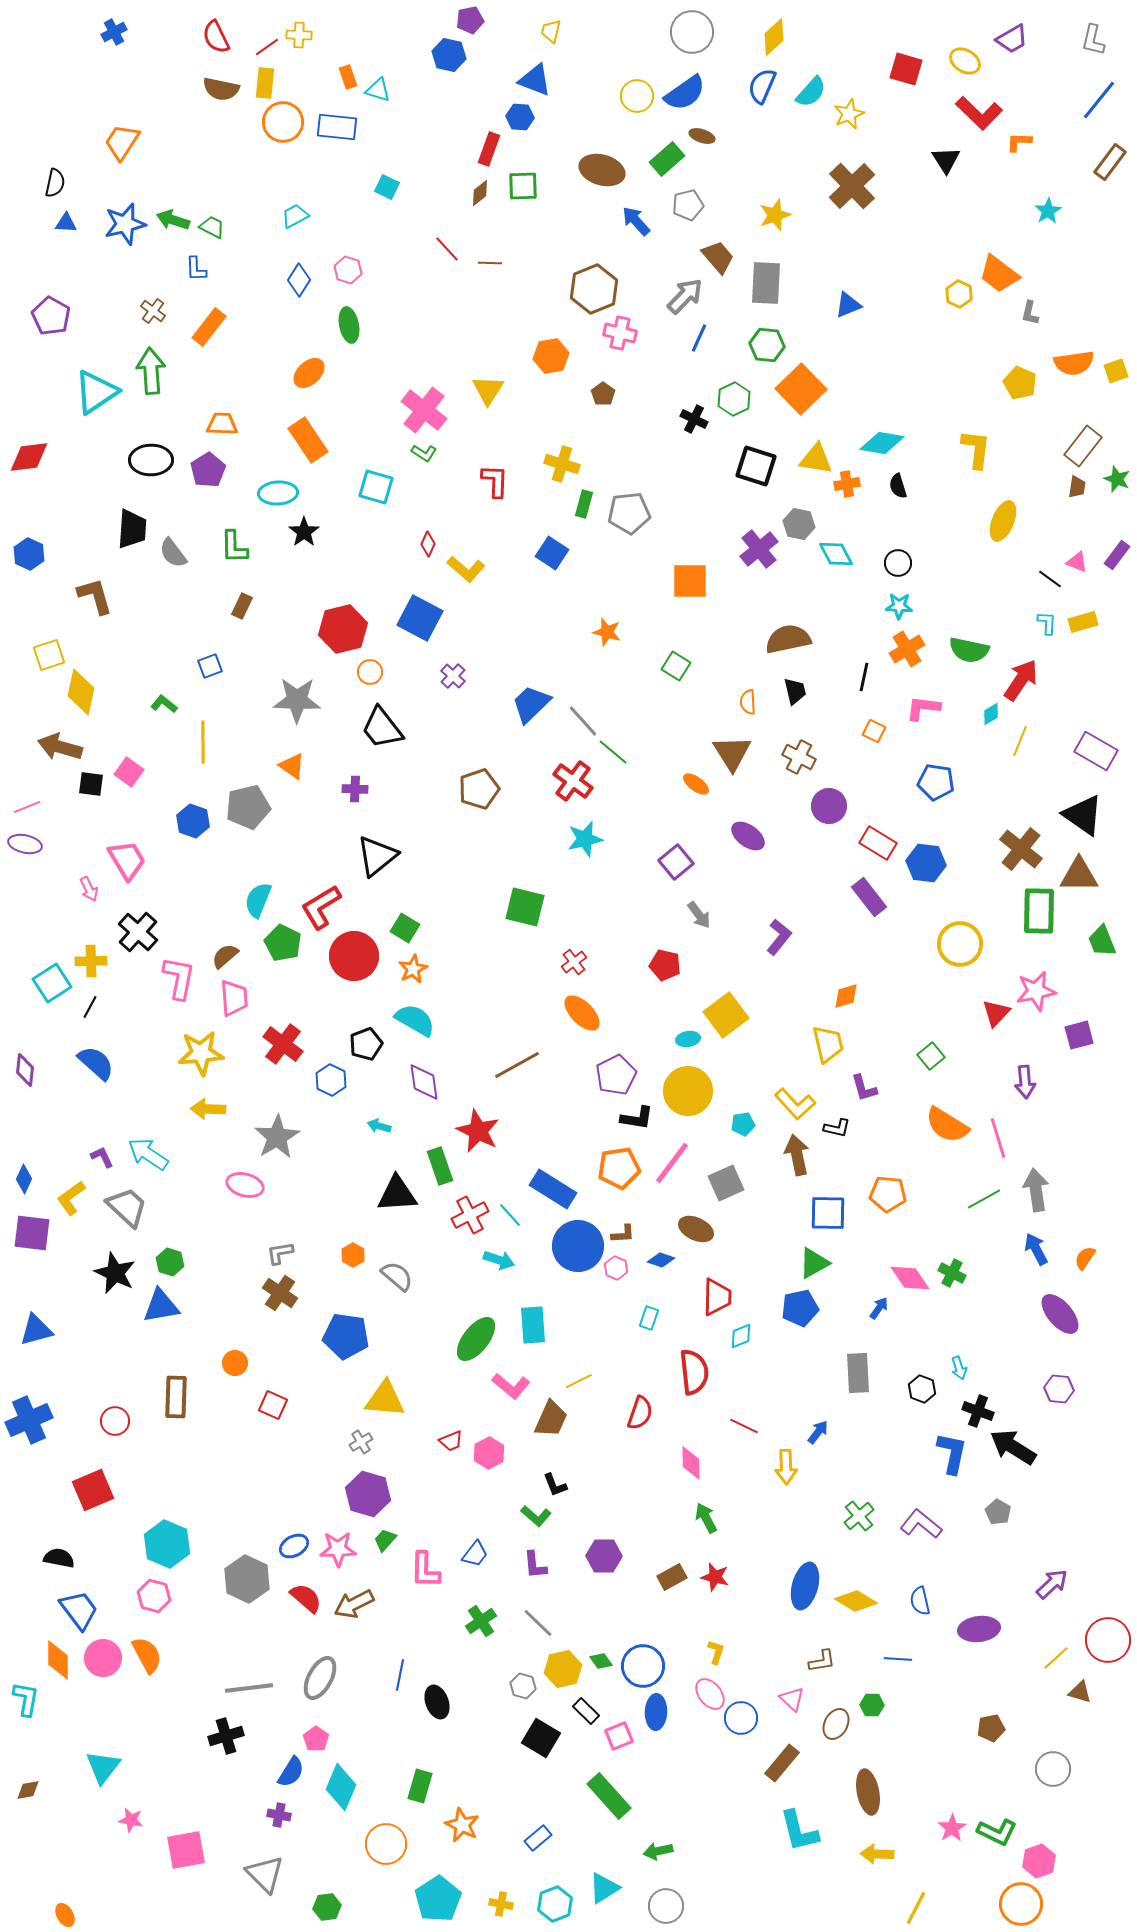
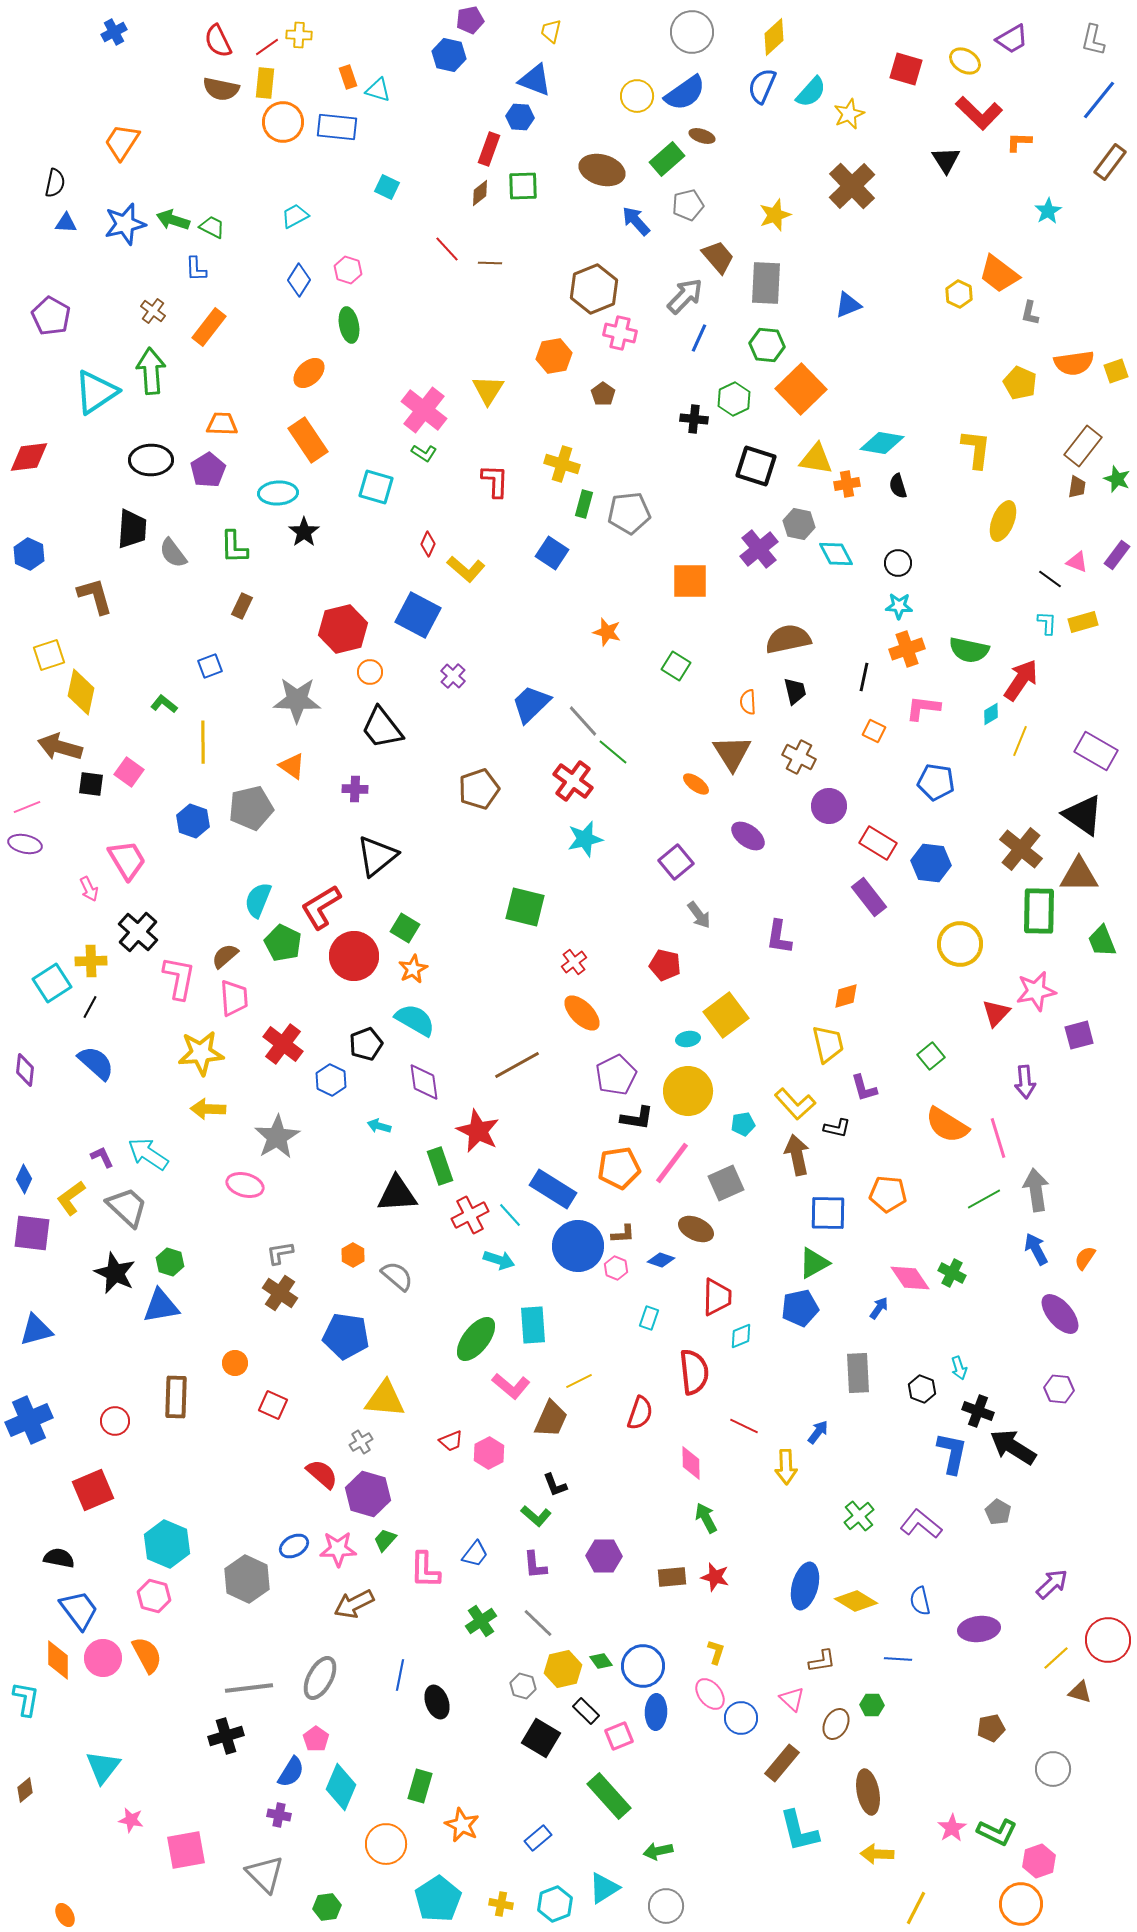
red semicircle at (216, 37): moved 2 px right, 4 px down
orange hexagon at (551, 356): moved 3 px right
black cross at (694, 419): rotated 20 degrees counterclockwise
blue square at (420, 618): moved 2 px left, 3 px up
orange cross at (907, 649): rotated 12 degrees clockwise
gray pentagon at (248, 807): moved 3 px right, 1 px down
blue hexagon at (926, 863): moved 5 px right
purple L-shape at (779, 937): rotated 150 degrees clockwise
brown rectangle at (672, 1577): rotated 24 degrees clockwise
red semicircle at (306, 1598): moved 16 px right, 124 px up
brown diamond at (28, 1790): moved 3 px left; rotated 30 degrees counterclockwise
